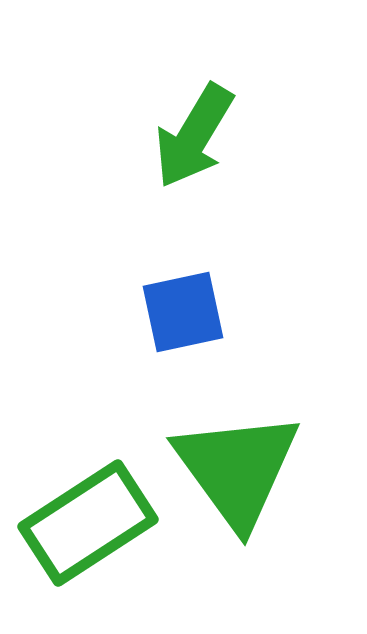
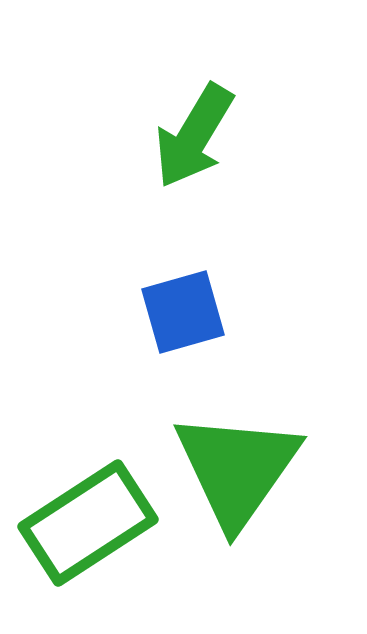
blue square: rotated 4 degrees counterclockwise
green triangle: rotated 11 degrees clockwise
